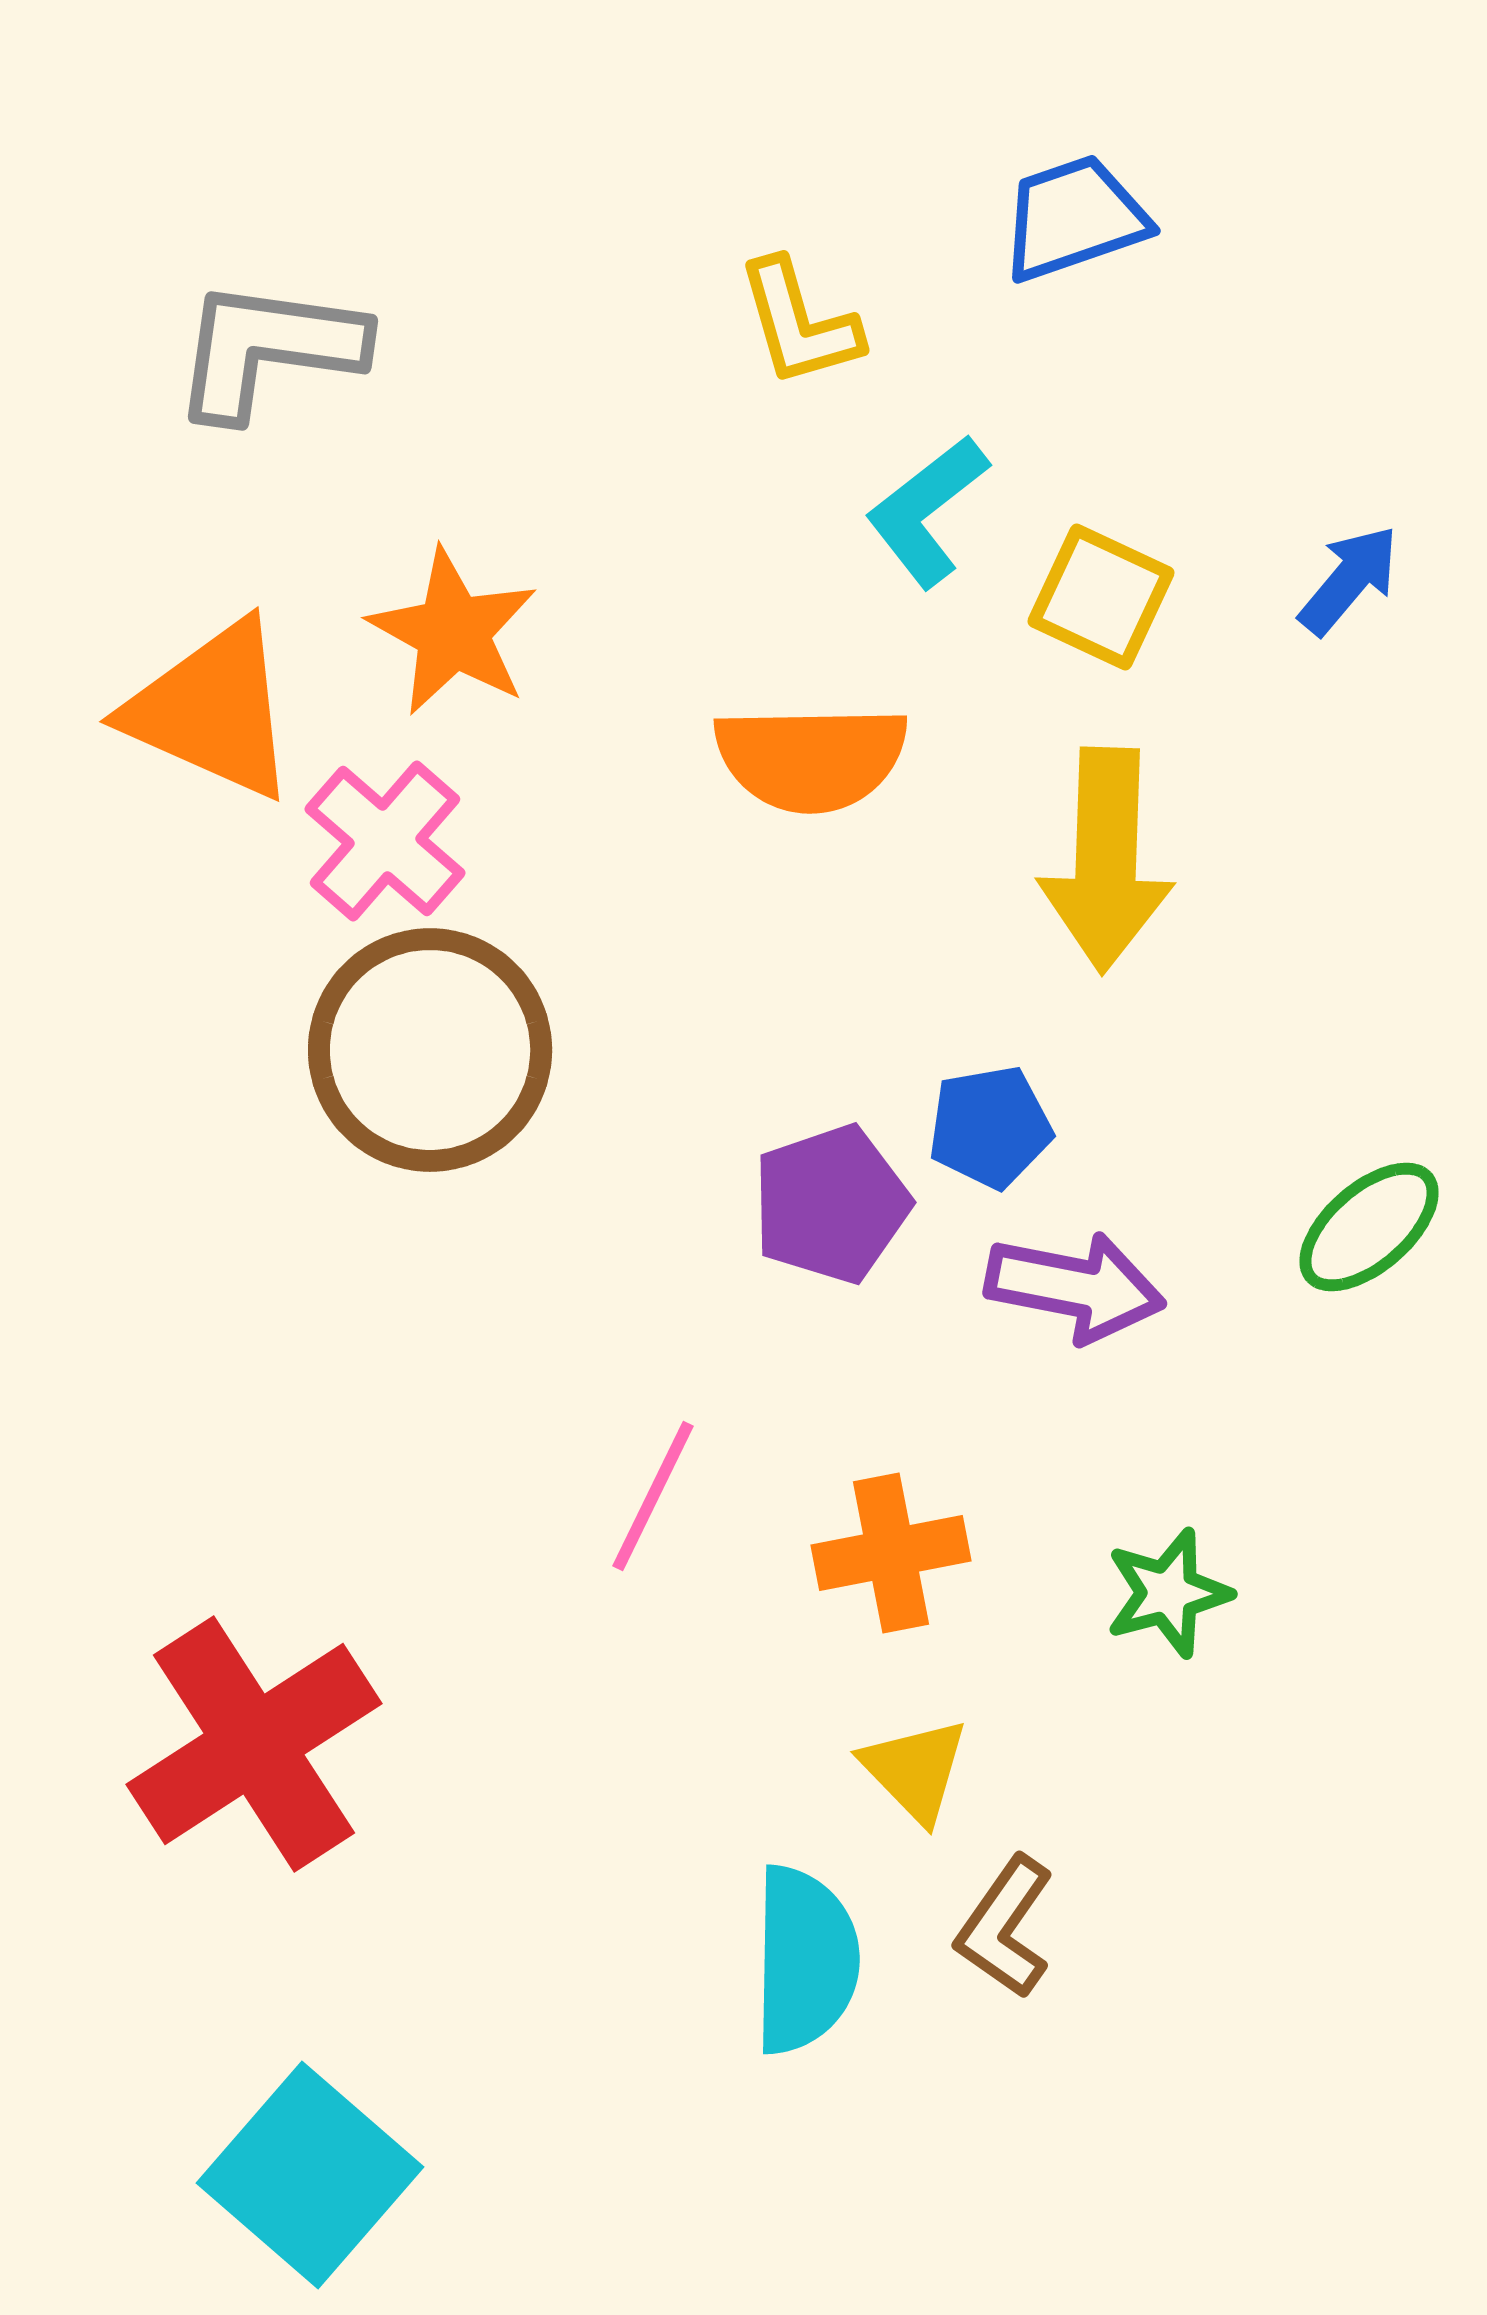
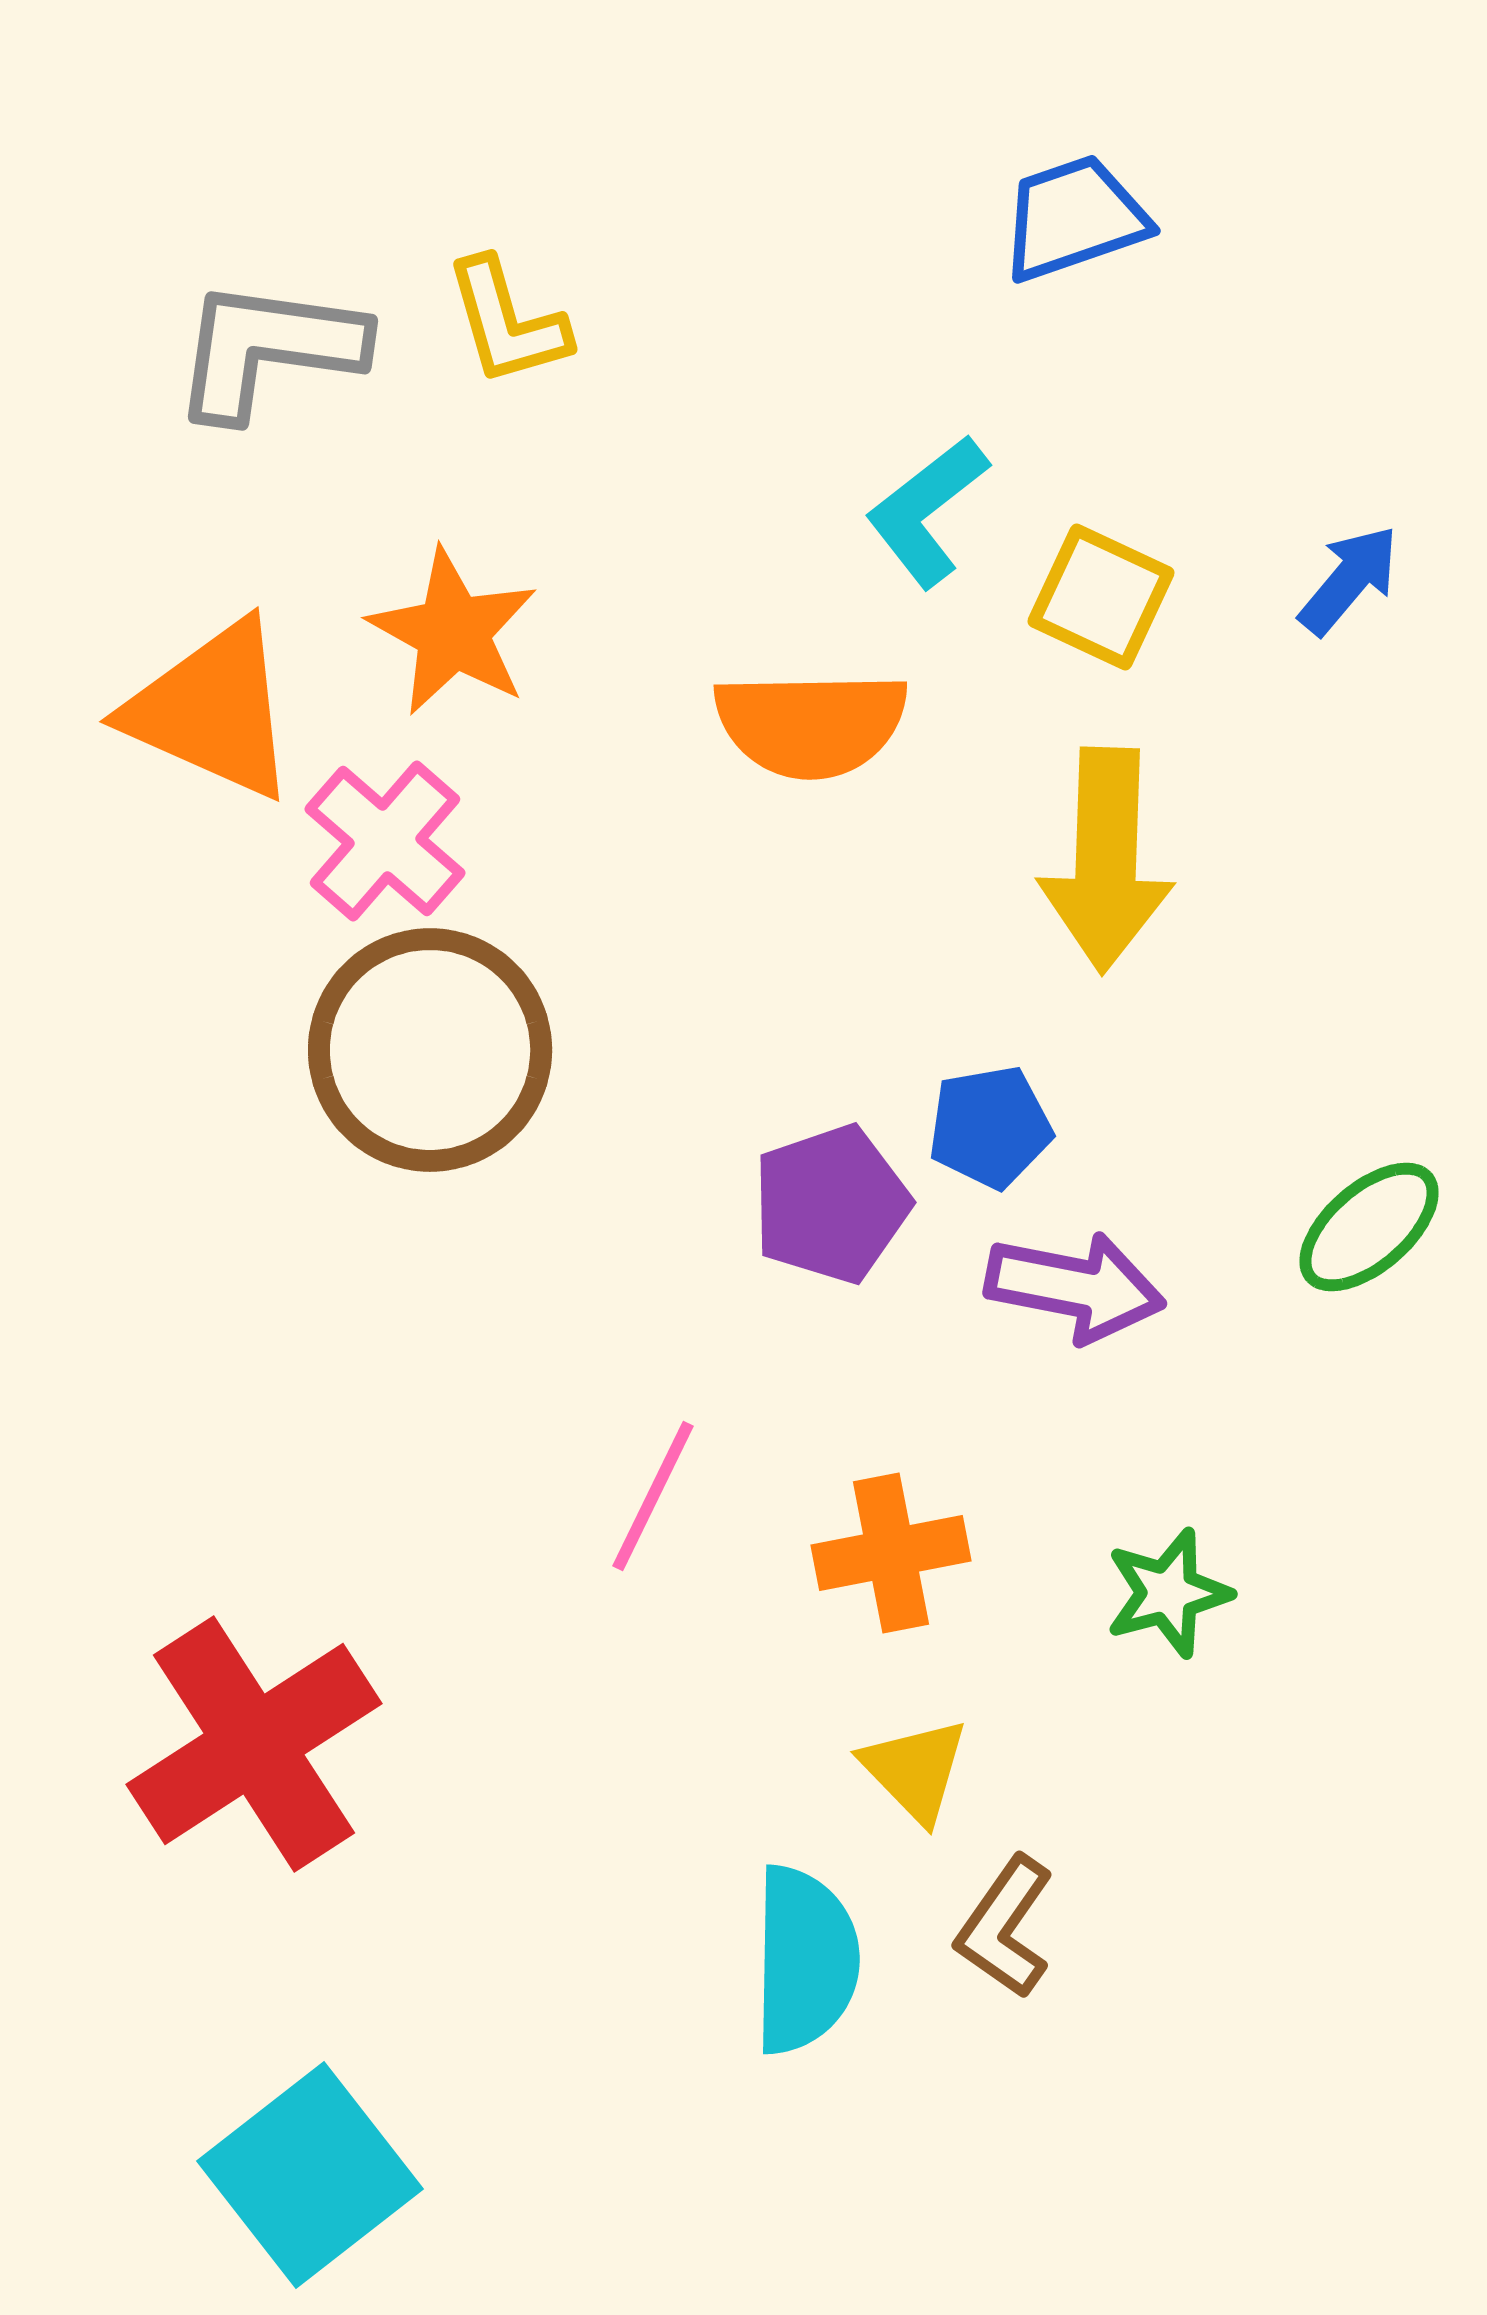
yellow L-shape: moved 292 px left, 1 px up
orange semicircle: moved 34 px up
cyan square: rotated 11 degrees clockwise
